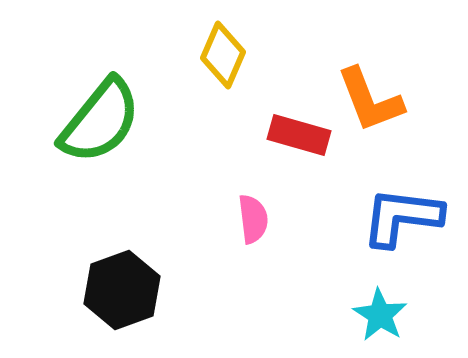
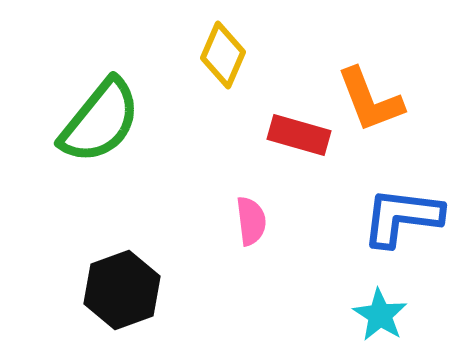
pink semicircle: moved 2 px left, 2 px down
